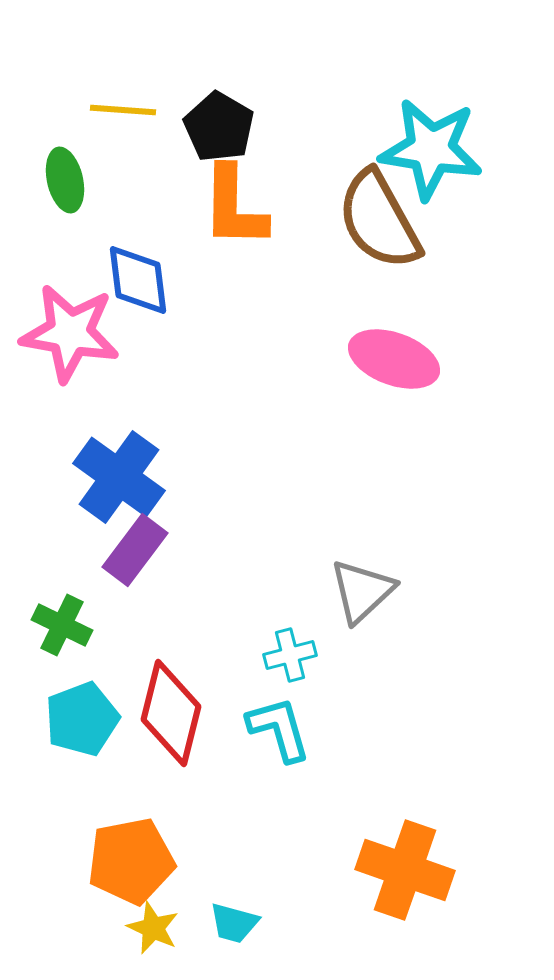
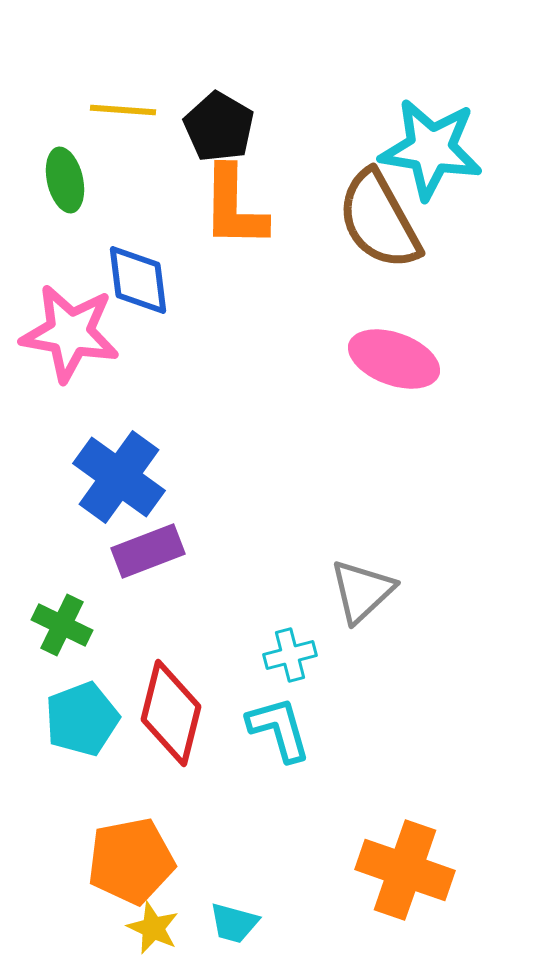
purple rectangle: moved 13 px right, 1 px down; rotated 32 degrees clockwise
